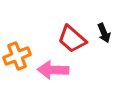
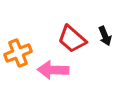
black arrow: moved 1 px right, 3 px down
orange cross: moved 1 px right, 3 px up
